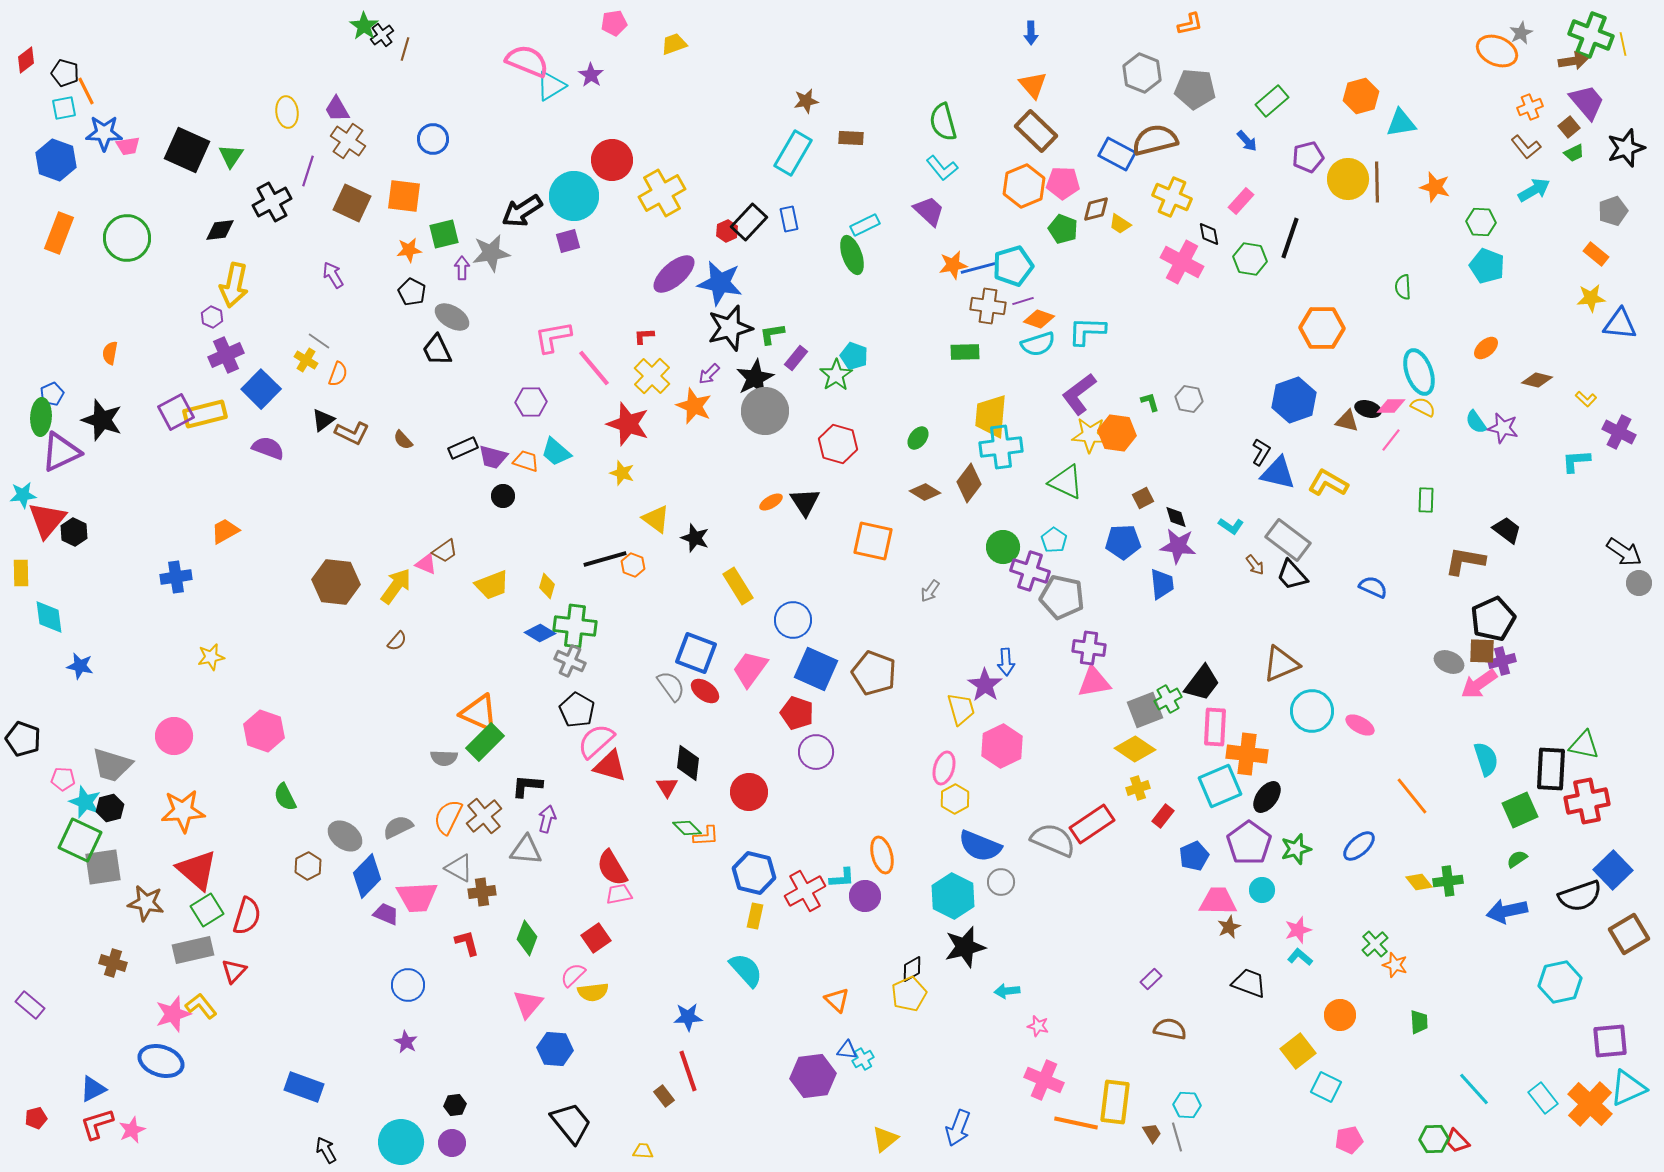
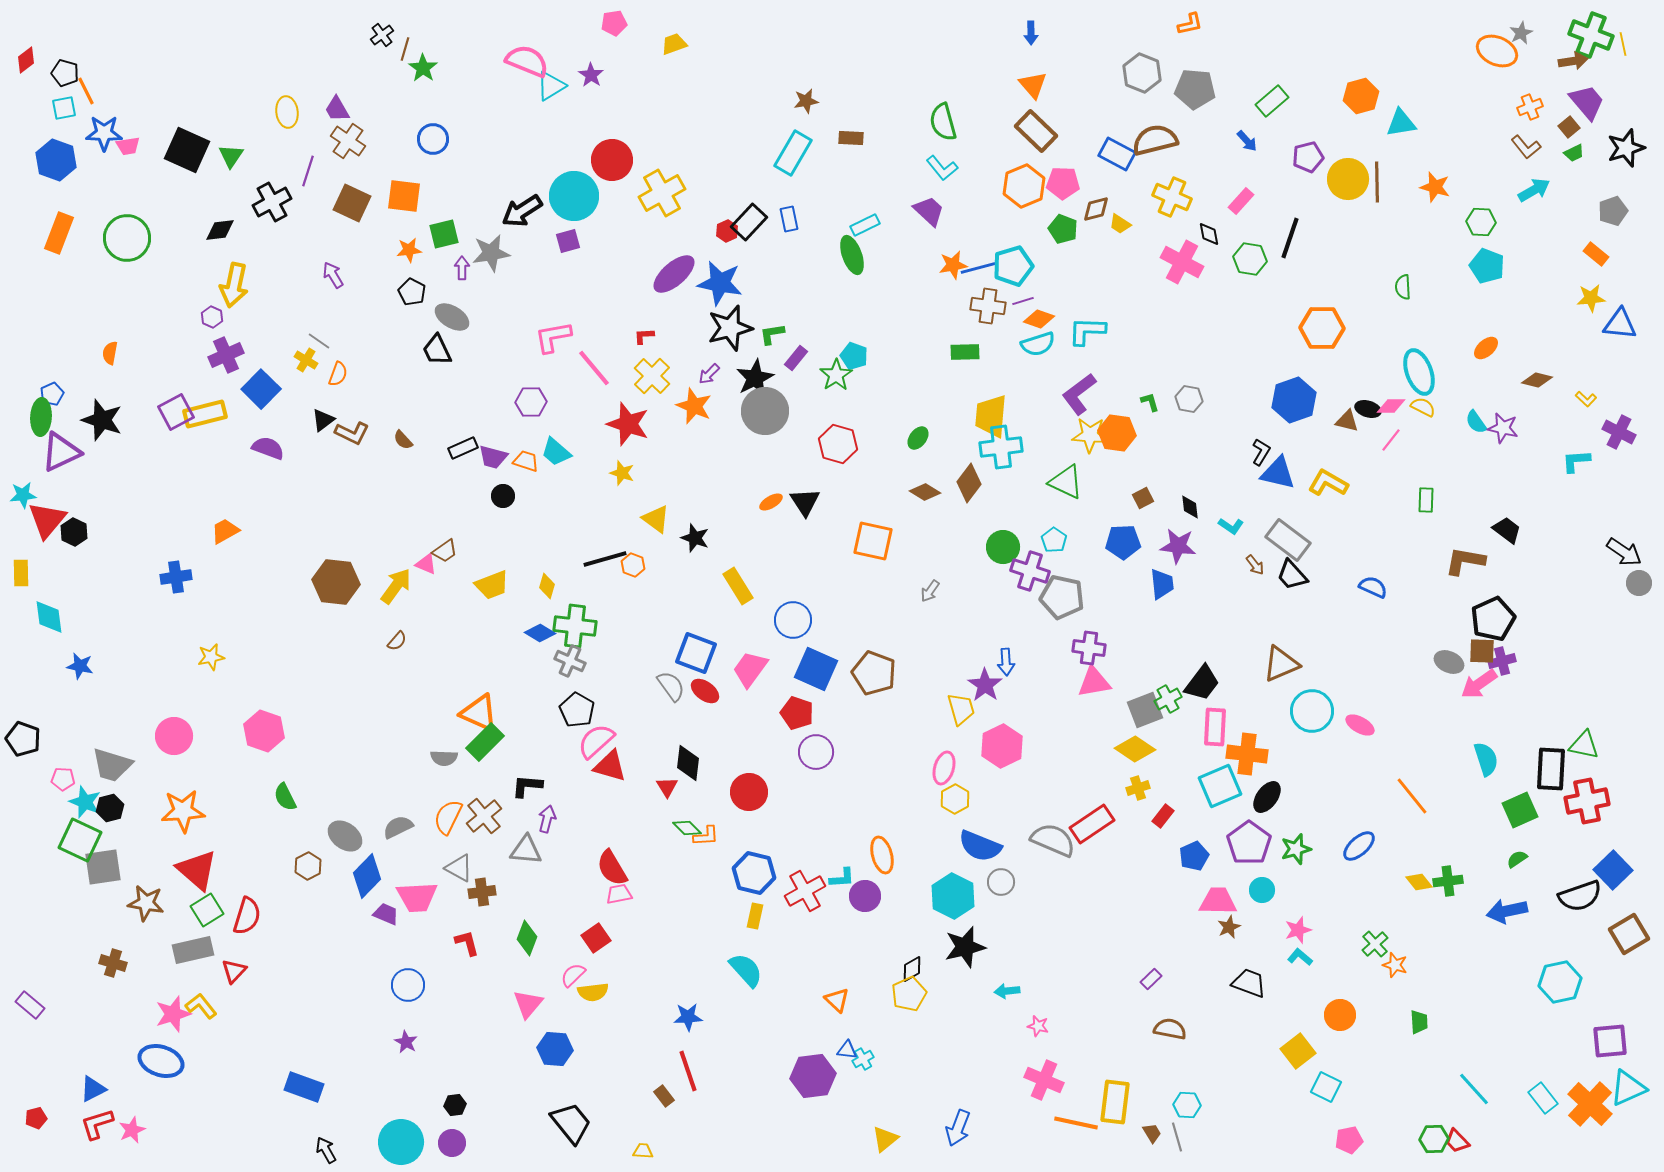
green star at (364, 26): moved 59 px right, 42 px down
black diamond at (1176, 517): moved 14 px right, 10 px up; rotated 10 degrees clockwise
